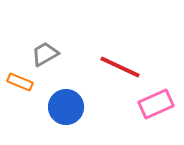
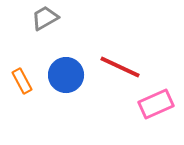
gray trapezoid: moved 36 px up
orange rectangle: moved 2 px right, 1 px up; rotated 40 degrees clockwise
blue circle: moved 32 px up
